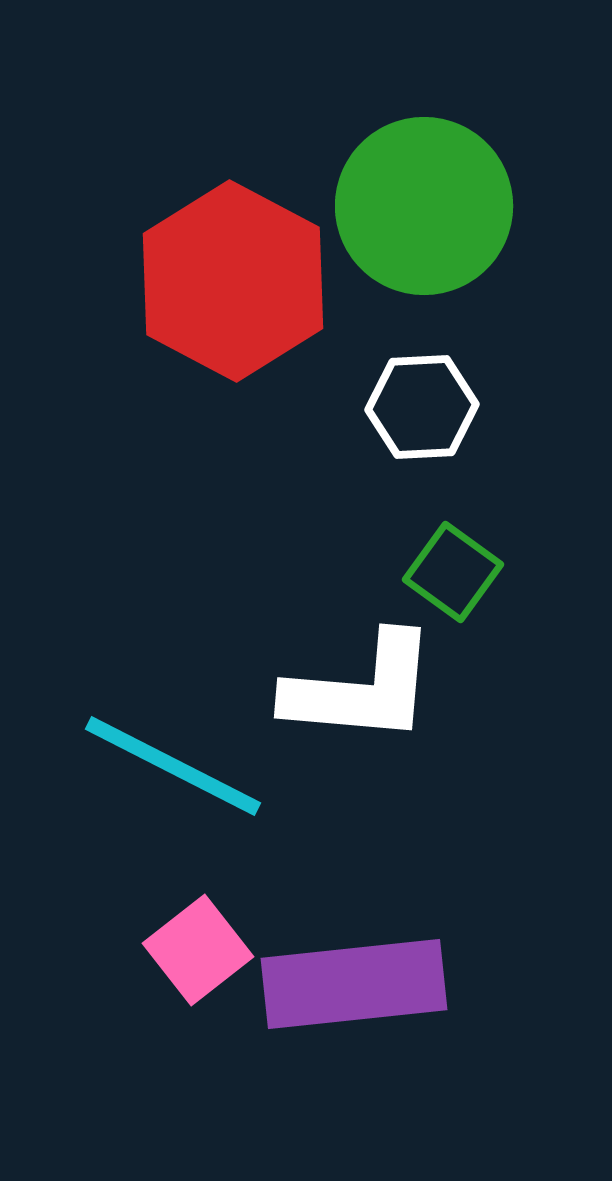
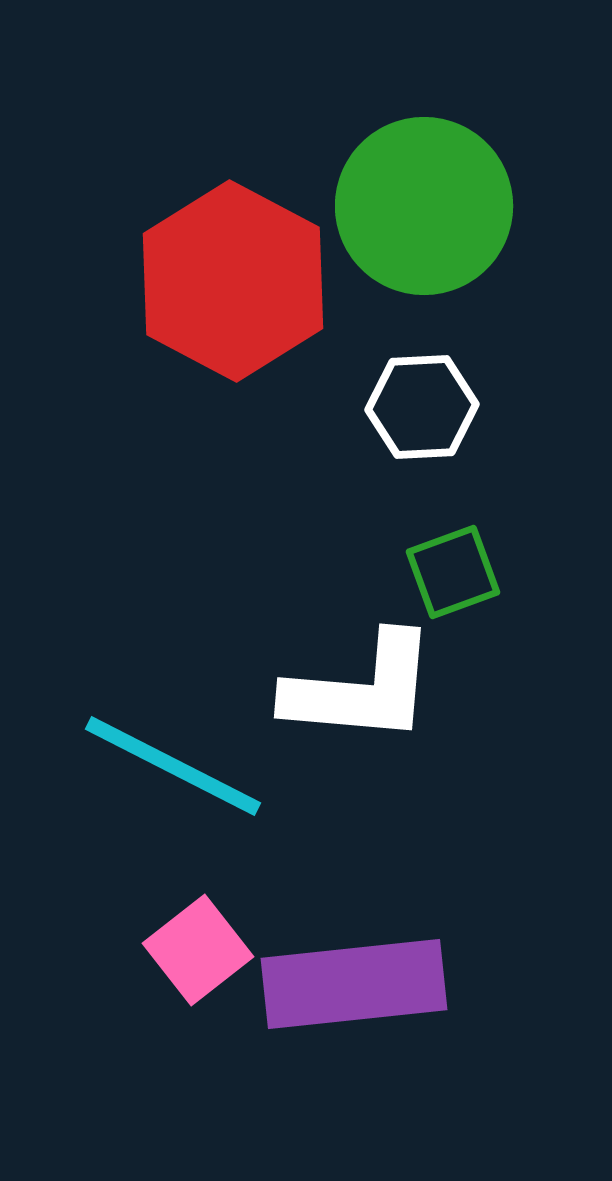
green square: rotated 34 degrees clockwise
